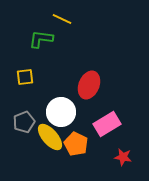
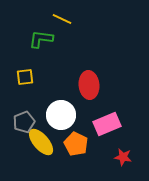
red ellipse: rotated 28 degrees counterclockwise
white circle: moved 3 px down
pink rectangle: rotated 8 degrees clockwise
yellow ellipse: moved 9 px left, 5 px down
